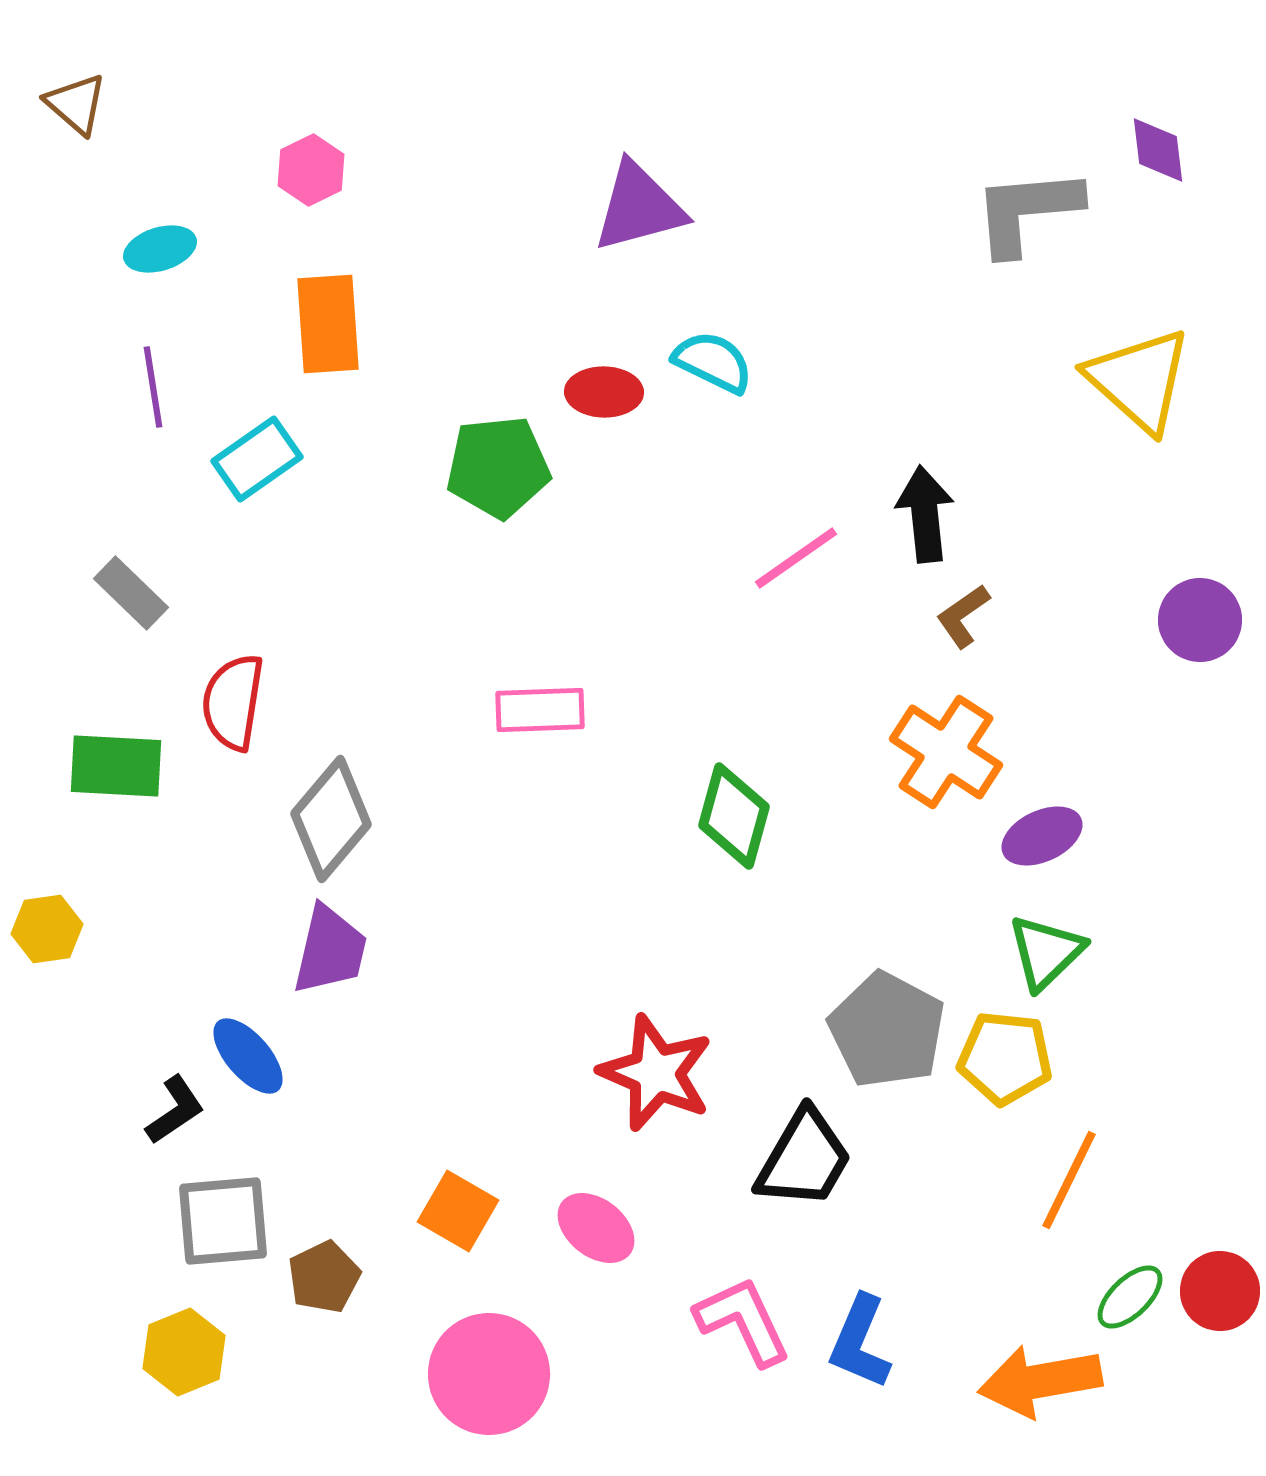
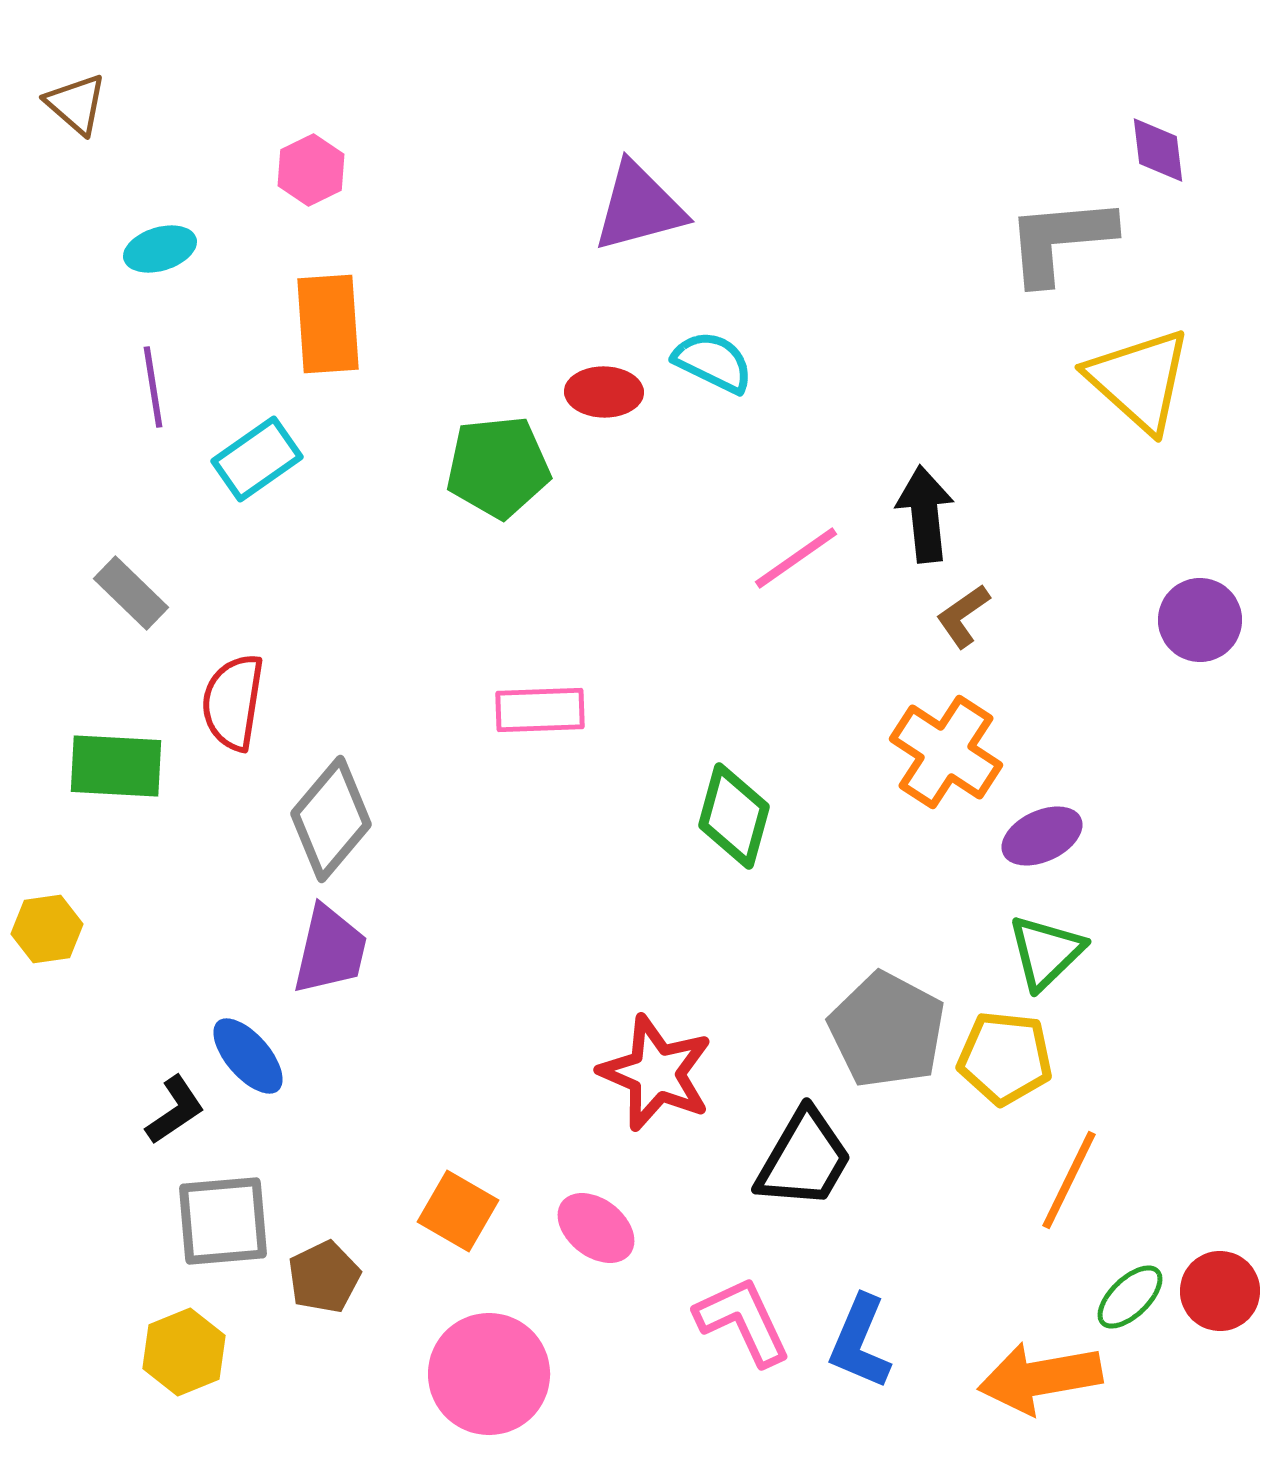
gray L-shape at (1027, 211): moved 33 px right, 29 px down
orange arrow at (1040, 1381): moved 3 px up
